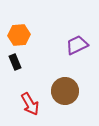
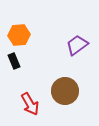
purple trapezoid: rotated 10 degrees counterclockwise
black rectangle: moved 1 px left, 1 px up
